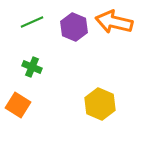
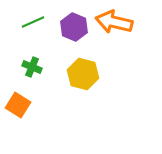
green line: moved 1 px right
yellow hexagon: moved 17 px left, 30 px up; rotated 8 degrees counterclockwise
